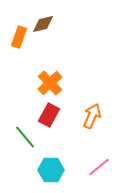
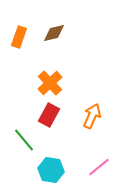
brown diamond: moved 11 px right, 9 px down
green line: moved 1 px left, 3 px down
cyan hexagon: rotated 10 degrees clockwise
